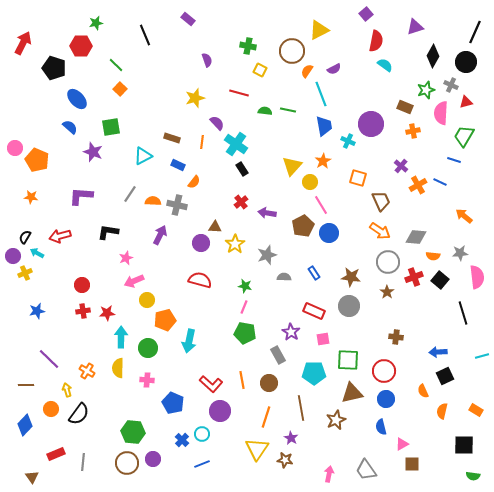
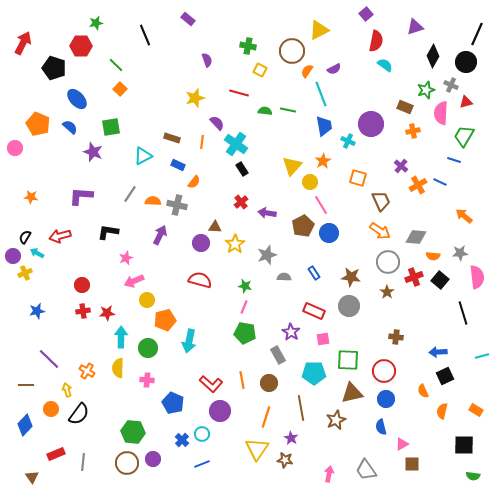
black line at (475, 32): moved 2 px right, 2 px down
orange pentagon at (37, 160): moved 1 px right, 36 px up
